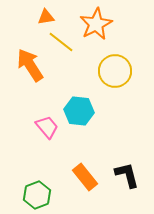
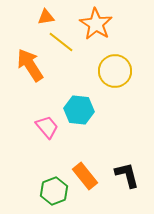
orange star: rotated 12 degrees counterclockwise
cyan hexagon: moved 1 px up
orange rectangle: moved 1 px up
green hexagon: moved 17 px right, 4 px up
